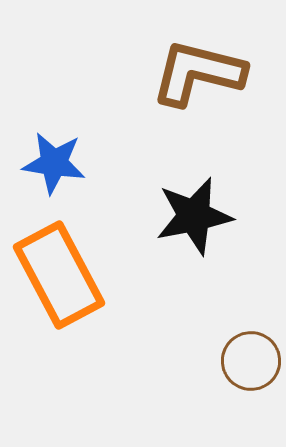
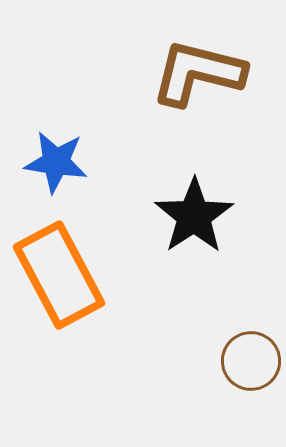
blue star: moved 2 px right, 1 px up
black star: rotated 22 degrees counterclockwise
